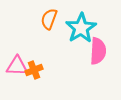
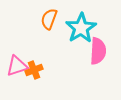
pink triangle: rotated 20 degrees counterclockwise
